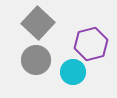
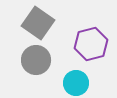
gray square: rotated 8 degrees counterclockwise
cyan circle: moved 3 px right, 11 px down
